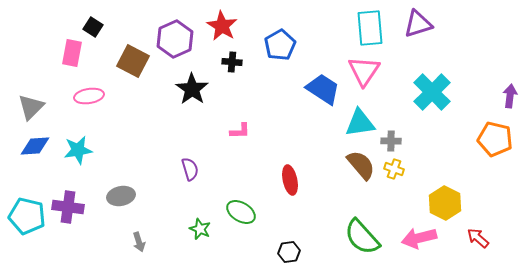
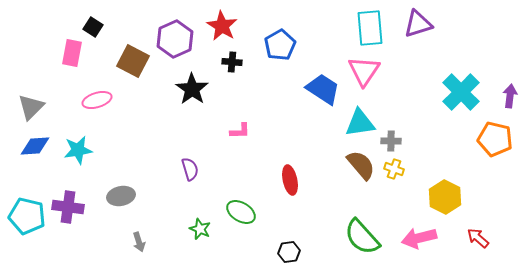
cyan cross: moved 29 px right
pink ellipse: moved 8 px right, 4 px down; rotated 8 degrees counterclockwise
yellow hexagon: moved 6 px up
